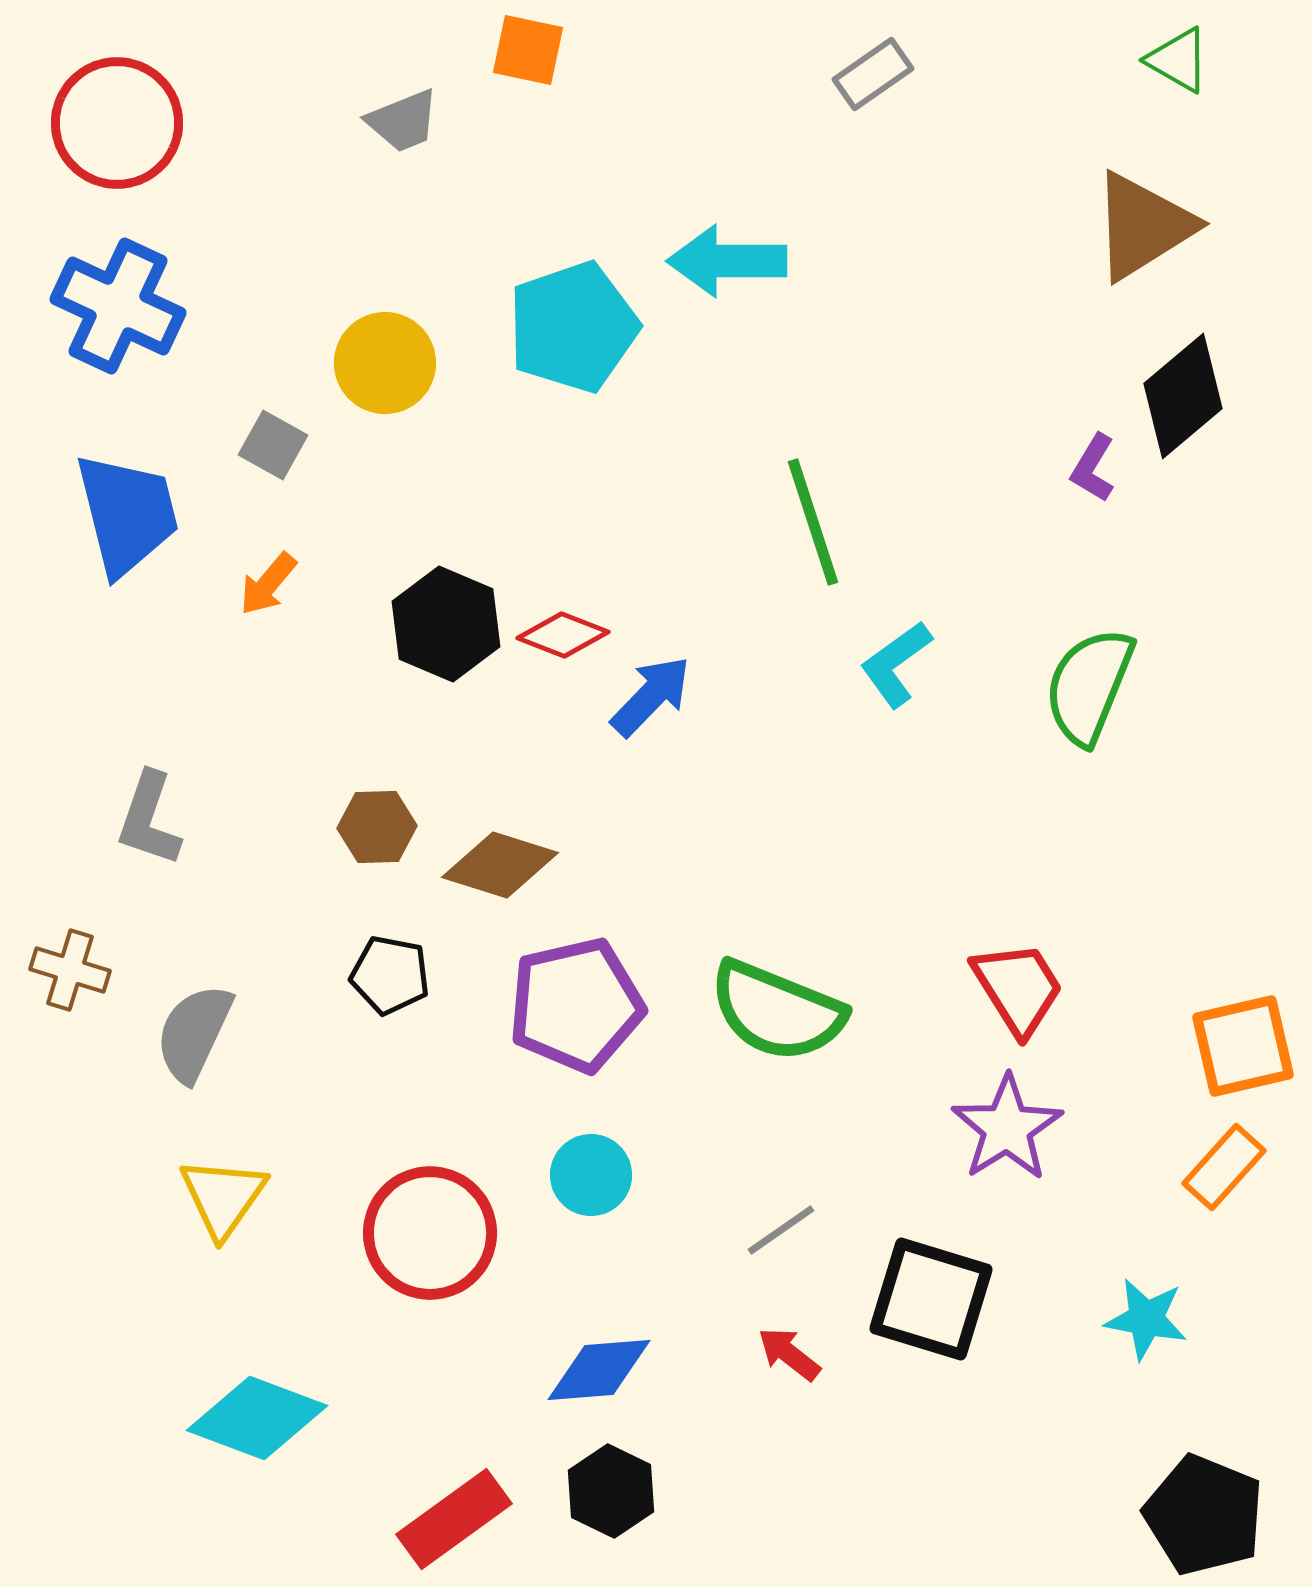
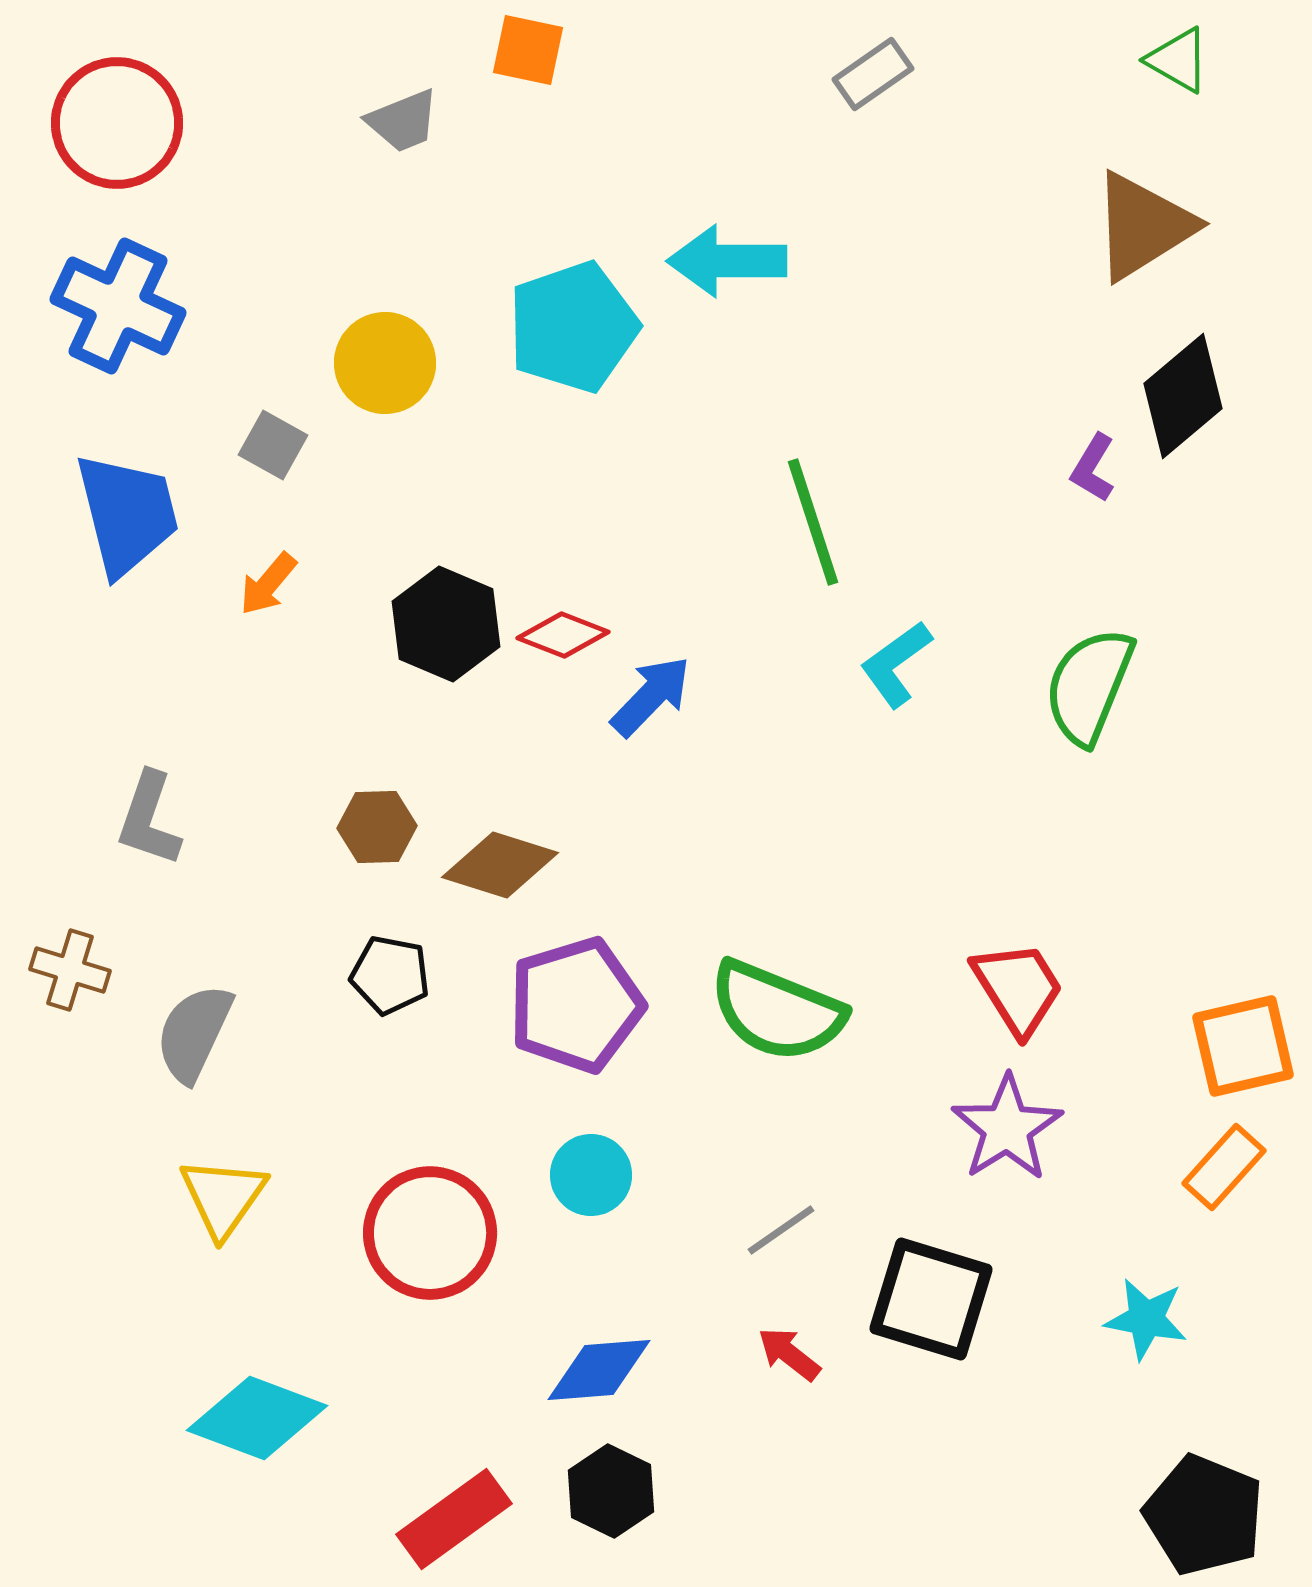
purple pentagon at (576, 1005): rotated 4 degrees counterclockwise
